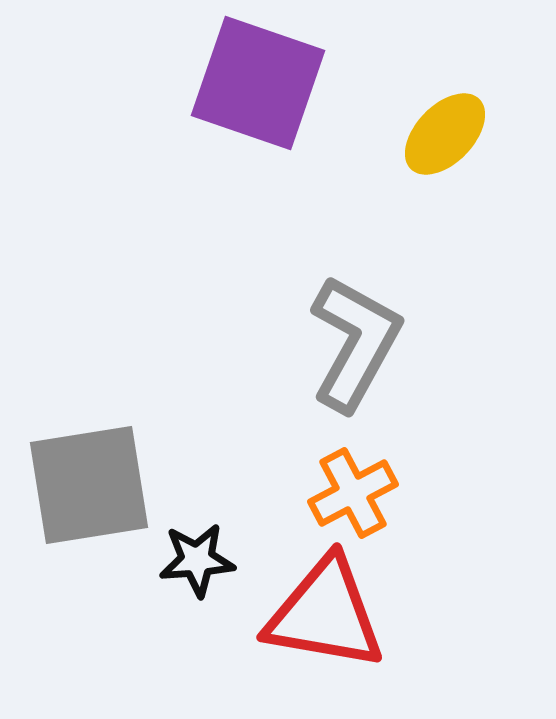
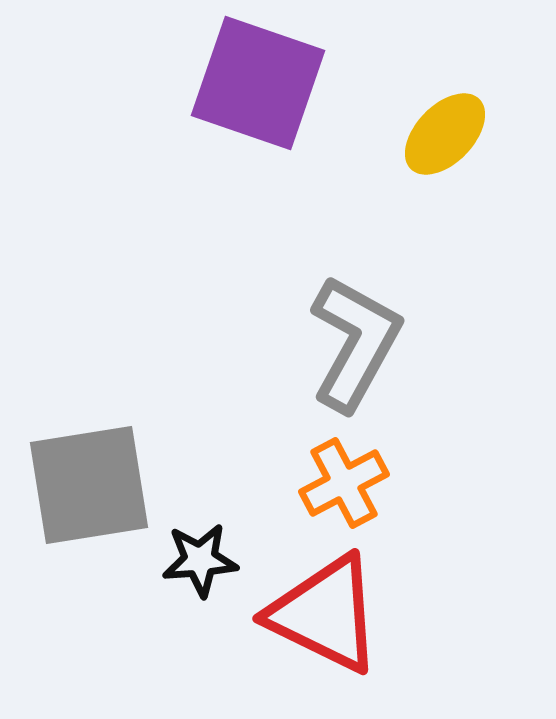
orange cross: moved 9 px left, 10 px up
black star: moved 3 px right
red triangle: rotated 16 degrees clockwise
